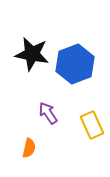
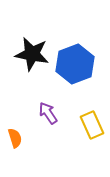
orange semicircle: moved 14 px left, 10 px up; rotated 30 degrees counterclockwise
